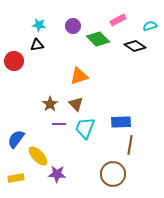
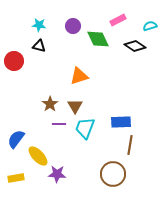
green diamond: rotated 20 degrees clockwise
black triangle: moved 2 px right, 1 px down; rotated 24 degrees clockwise
brown triangle: moved 1 px left, 2 px down; rotated 14 degrees clockwise
